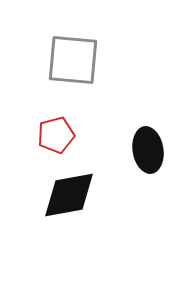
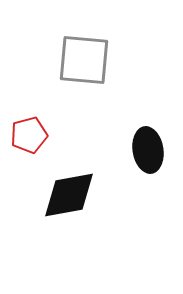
gray square: moved 11 px right
red pentagon: moved 27 px left
